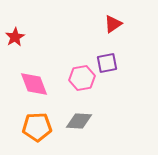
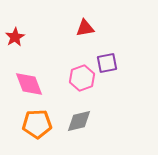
red triangle: moved 28 px left, 4 px down; rotated 24 degrees clockwise
pink hexagon: rotated 10 degrees counterclockwise
pink diamond: moved 5 px left
gray diamond: rotated 16 degrees counterclockwise
orange pentagon: moved 3 px up
